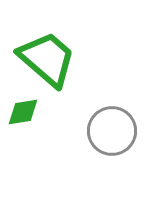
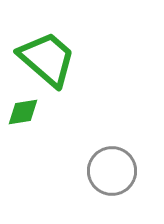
gray circle: moved 40 px down
